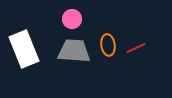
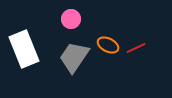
pink circle: moved 1 px left
orange ellipse: rotated 55 degrees counterclockwise
gray trapezoid: moved 6 px down; rotated 60 degrees counterclockwise
